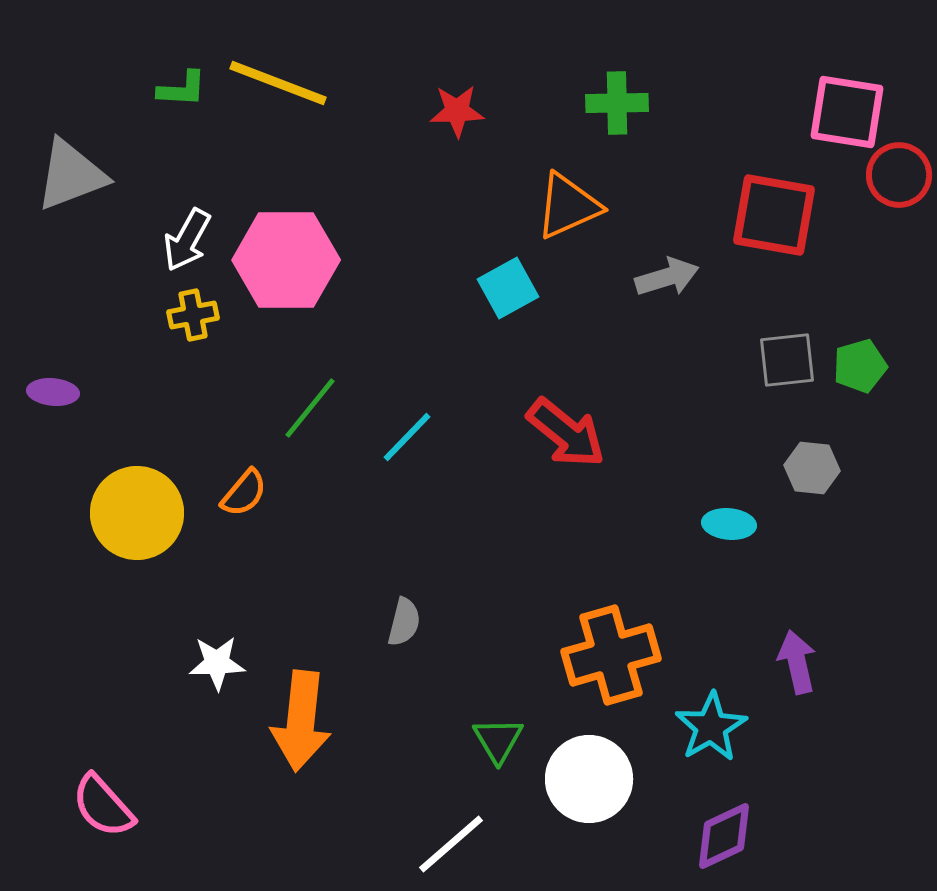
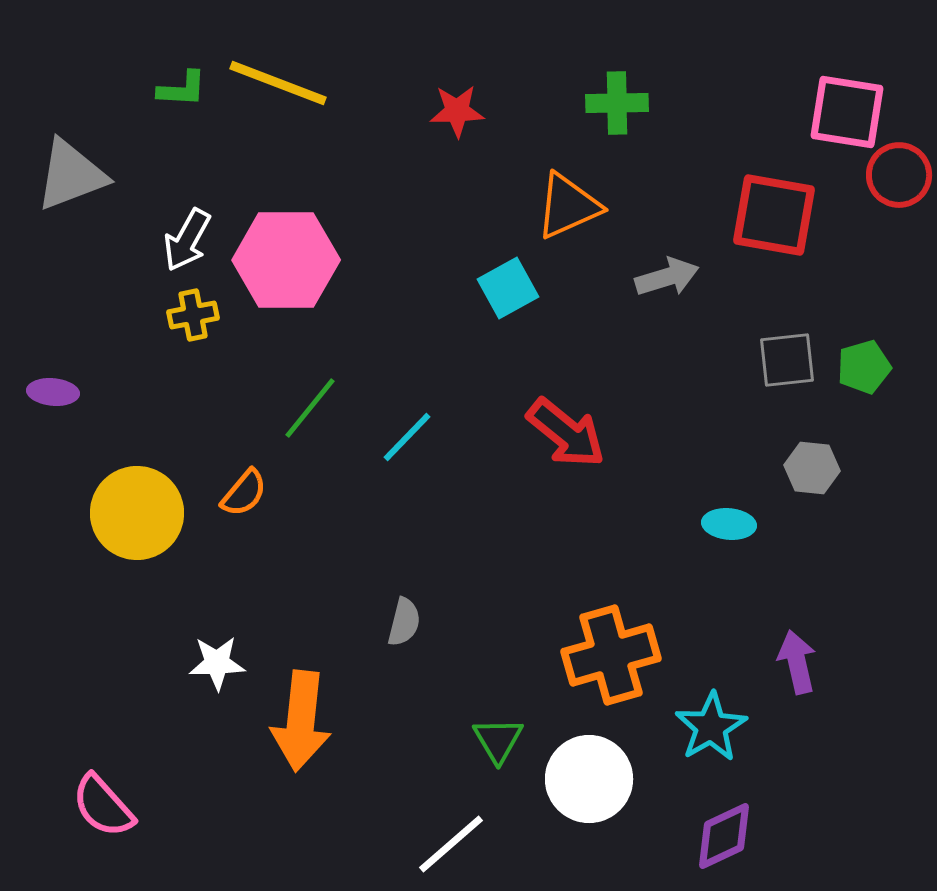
green pentagon: moved 4 px right, 1 px down
